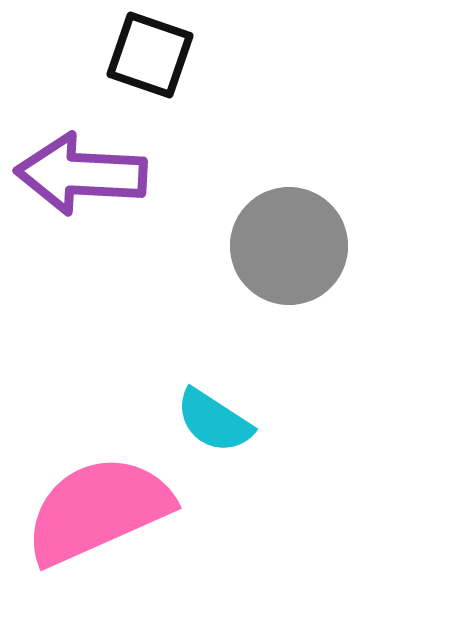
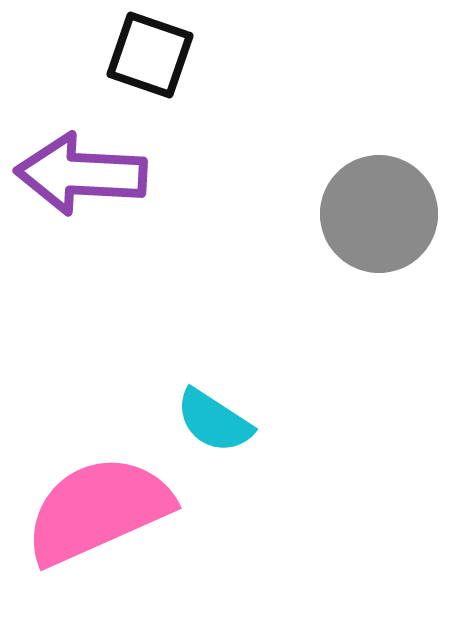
gray circle: moved 90 px right, 32 px up
